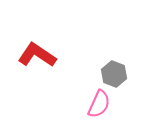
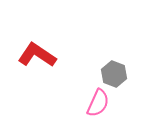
pink semicircle: moved 1 px left, 1 px up
